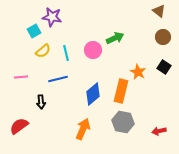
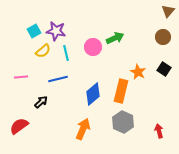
brown triangle: moved 9 px right; rotated 32 degrees clockwise
purple star: moved 4 px right, 14 px down
pink circle: moved 3 px up
black square: moved 2 px down
black arrow: rotated 128 degrees counterclockwise
gray hexagon: rotated 15 degrees clockwise
red arrow: rotated 88 degrees clockwise
